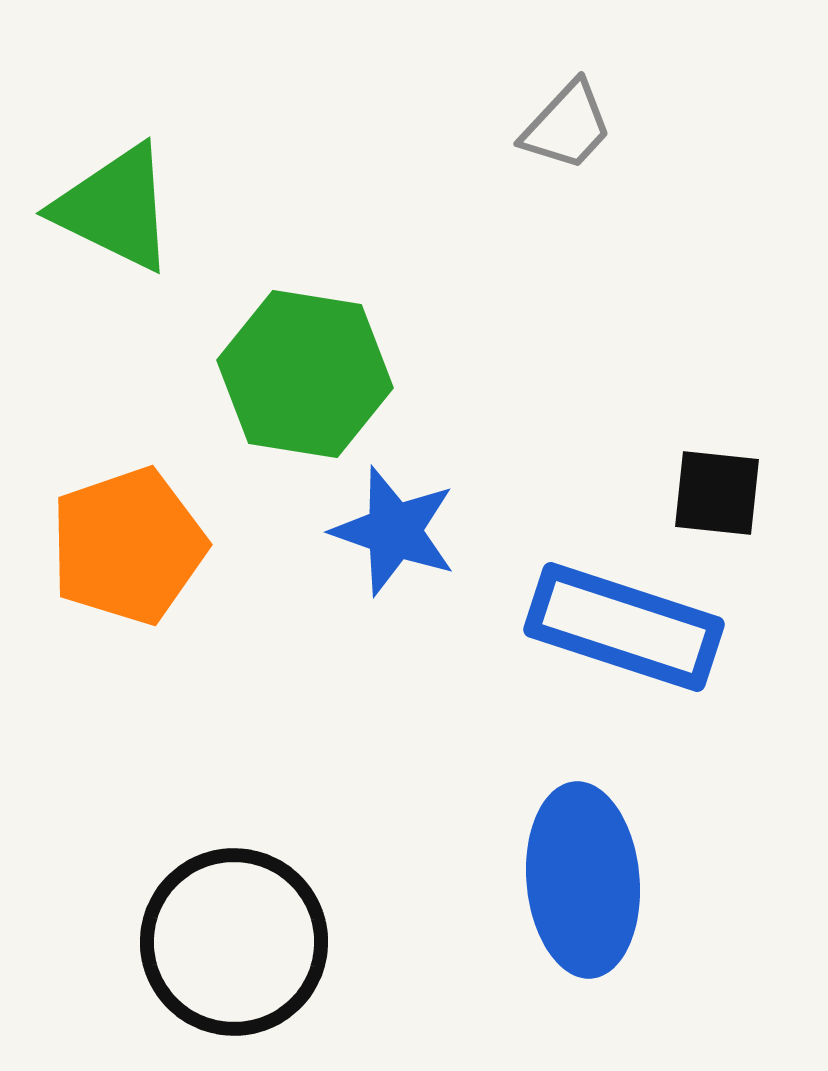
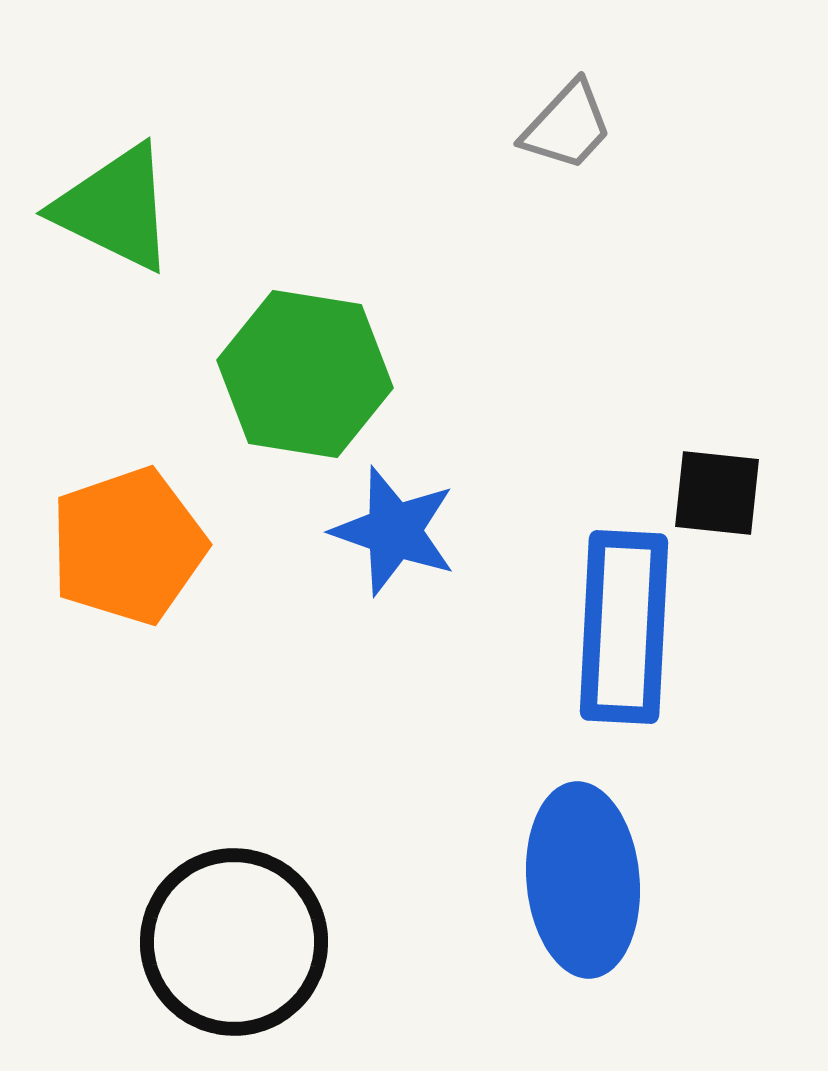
blue rectangle: rotated 75 degrees clockwise
